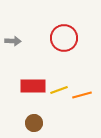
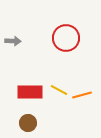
red circle: moved 2 px right
red rectangle: moved 3 px left, 6 px down
yellow line: rotated 48 degrees clockwise
brown circle: moved 6 px left
